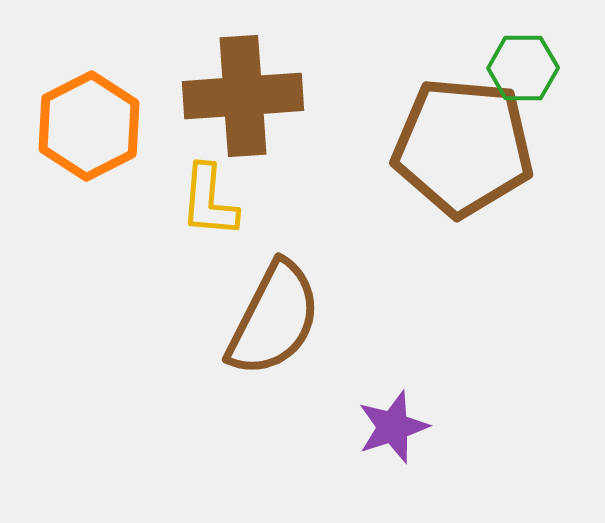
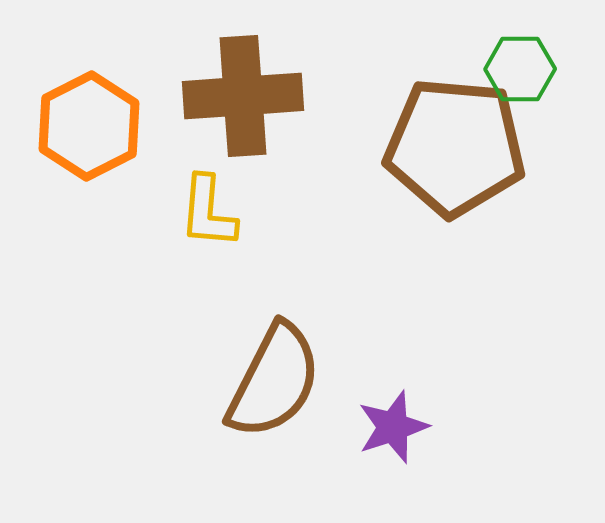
green hexagon: moved 3 px left, 1 px down
brown pentagon: moved 8 px left
yellow L-shape: moved 1 px left, 11 px down
brown semicircle: moved 62 px down
